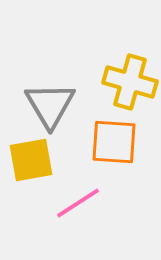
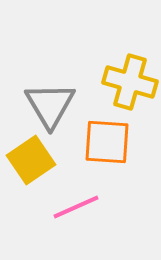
orange square: moved 7 px left
yellow square: rotated 24 degrees counterclockwise
pink line: moved 2 px left, 4 px down; rotated 9 degrees clockwise
